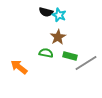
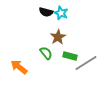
cyan star: moved 2 px right, 2 px up
green semicircle: rotated 40 degrees clockwise
